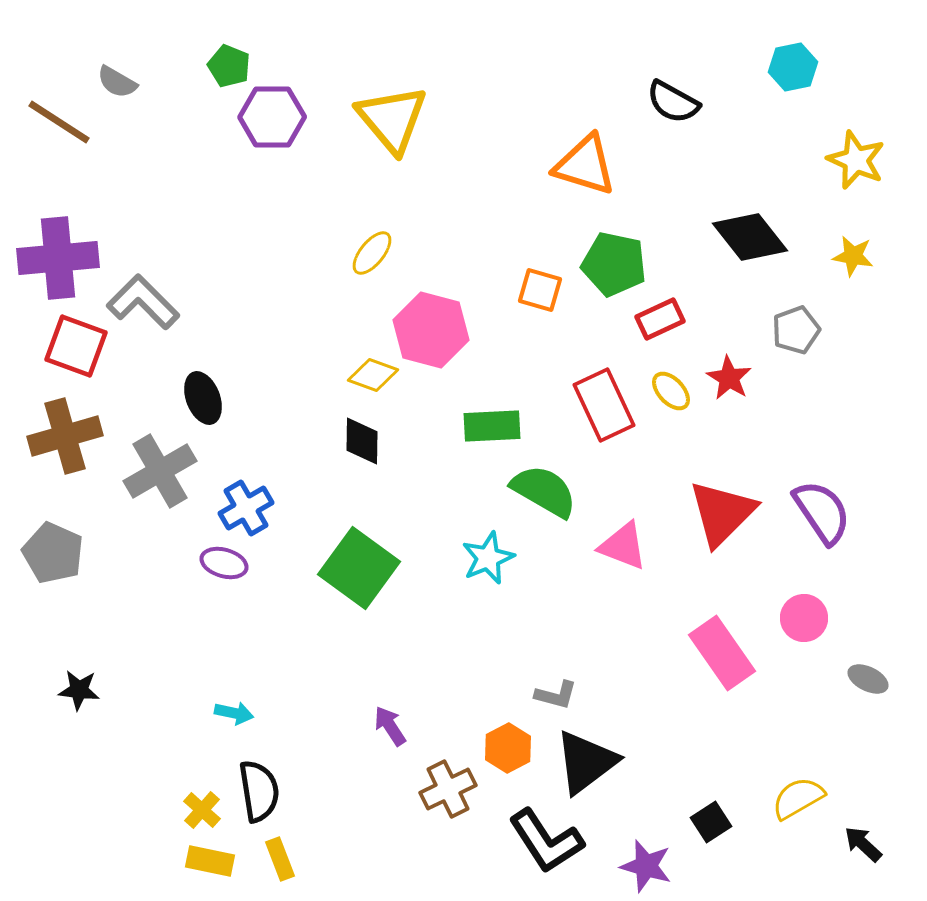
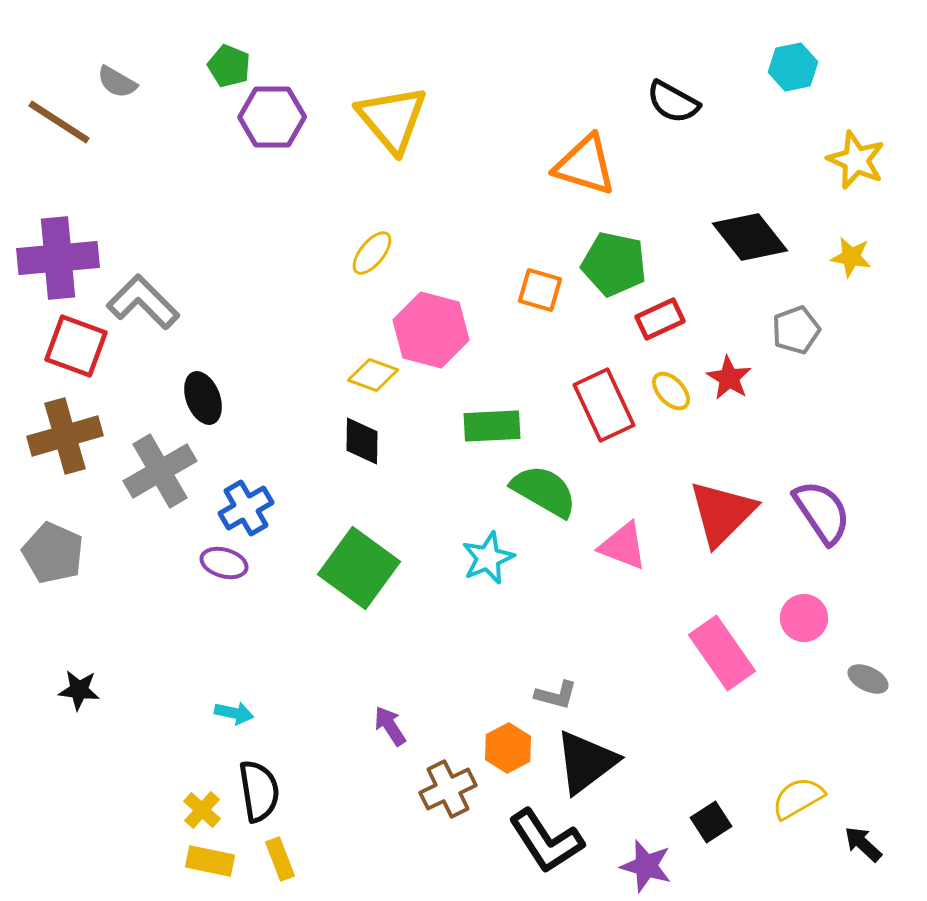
yellow star at (853, 256): moved 2 px left, 1 px down
